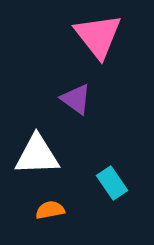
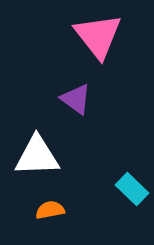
white triangle: moved 1 px down
cyan rectangle: moved 20 px right, 6 px down; rotated 12 degrees counterclockwise
